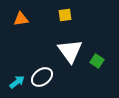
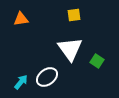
yellow square: moved 9 px right
white triangle: moved 2 px up
white ellipse: moved 5 px right
cyan arrow: moved 4 px right; rotated 14 degrees counterclockwise
